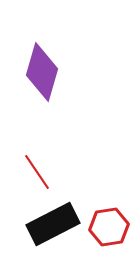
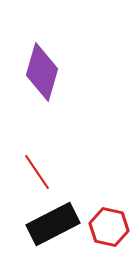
red hexagon: rotated 21 degrees clockwise
